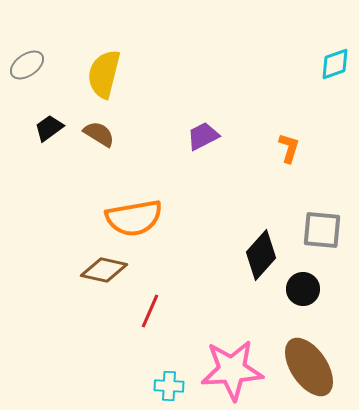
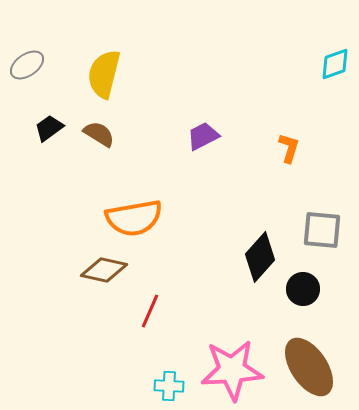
black diamond: moved 1 px left, 2 px down
